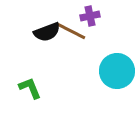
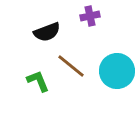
brown line: moved 35 px down; rotated 12 degrees clockwise
green L-shape: moved 8 px right, 7 px up
